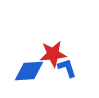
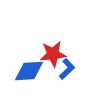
blue L-shape: moved 1 px down; rotated 65 degrees clockwise
